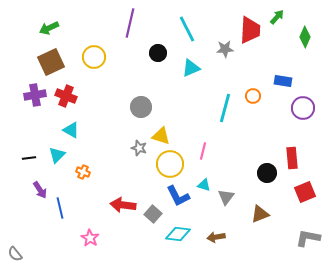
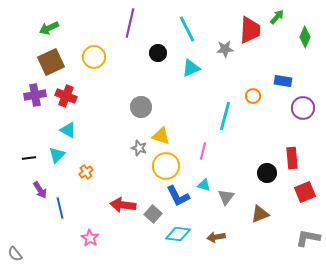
cyan line at (225, 108): moved 8 px down
cyan triangle at (71, 130): moved 3 px left
yellow circle at (170, 164): moved 4 px left, 2 px down
orange cross at (83, 172): moved 3 px right; rotated 32 degrees clockwise
